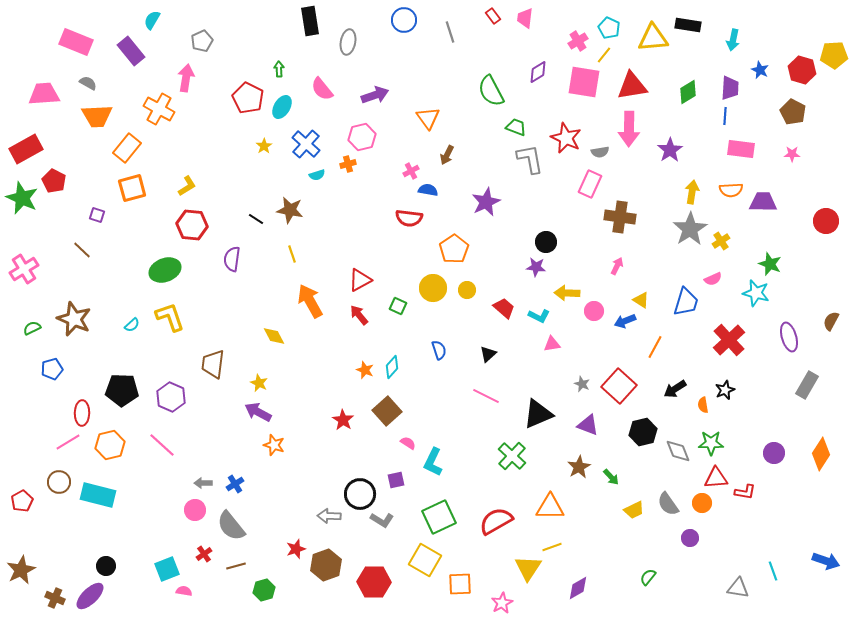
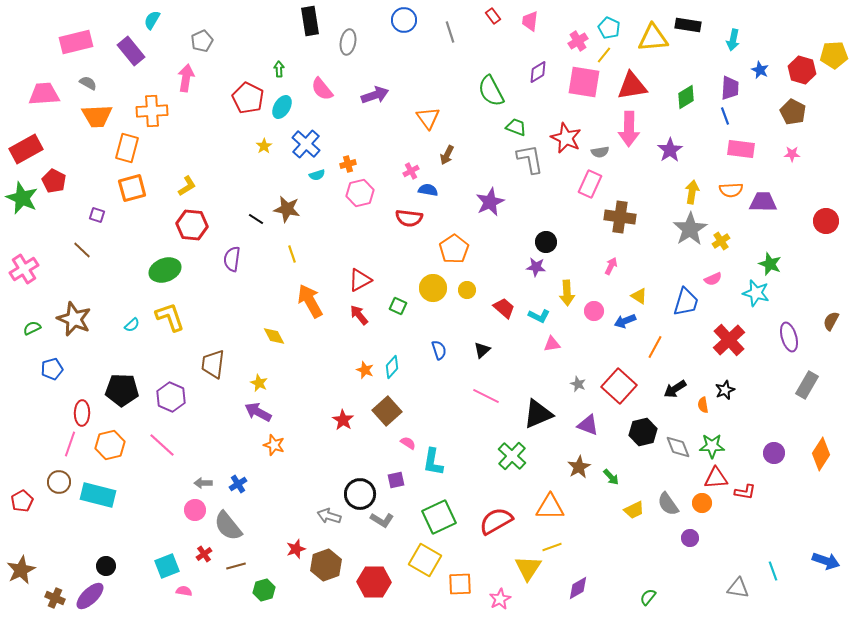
pink trapezoid at (525, 18): moved 5 px right, 3 px down
pink rectangle at (76, 42): rotated 36 degrees counterclockwise
green diamond at (688, 92): moved 2 px left, 5 px down
orange cross at (159, 109): moved 7 px left, 2 px down; rotated 32 degrees counterclockwise
blue line at (725, 116): rotated 24 degrees counterclockwise
pink hexagon at (362, 137): moved 2 px left, 56 px down
orange rectangle at (127, 148): rotated 24 degrees counterclockwise
purple star at (486, 202): moved 4 px right
brown star at (290, 210): moved 3 px left, 1 px up
pink arrow at (617, 266): moved 6 px left
yellow arrow at (567, 293): rotated 95 degrees counterclockwise
yellow triangle at (641, 300): moved 2 px left, 4 px up
black triangle at (488, 354): moved 6 px left, 4 px up
gray star at (582, 384): moved 4 px left
pink line at (68, 442): moved 2 px right, 2 px down; rotated 40 degrees counterclockwise
green star at (711, 443): moved 1 px right, 3 px down
gray diamond at (678, 451): moved 4 px up
cyan L-shape at (433, 462): rotated 16 degrees counterclockwise
blue cross at (235, 484): moved 3 px right
gray arrow at (329, 516): rotated 15 degrees clockwise
gray semicircle at (231, 526): moved 3 px left
cyan square at (167, 569): moved 3 px up
green semicircle at (648, 577): moved 20 px down
pink star at (502, 603): moved 2 px left, 4 px up
